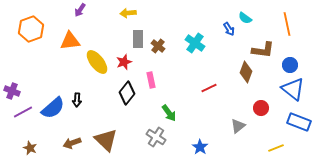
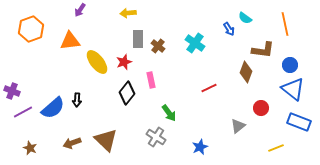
orange line: moved 2 px left
blue star: rotated 14 degrees clockwise
